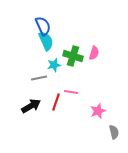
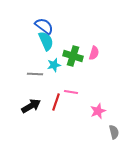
blue semicircle: moved 1 px right; rotated 30 degrees counterclockwise
gray line: moved 4 px left, 4 px up; rotated 14 degrees clockwise
